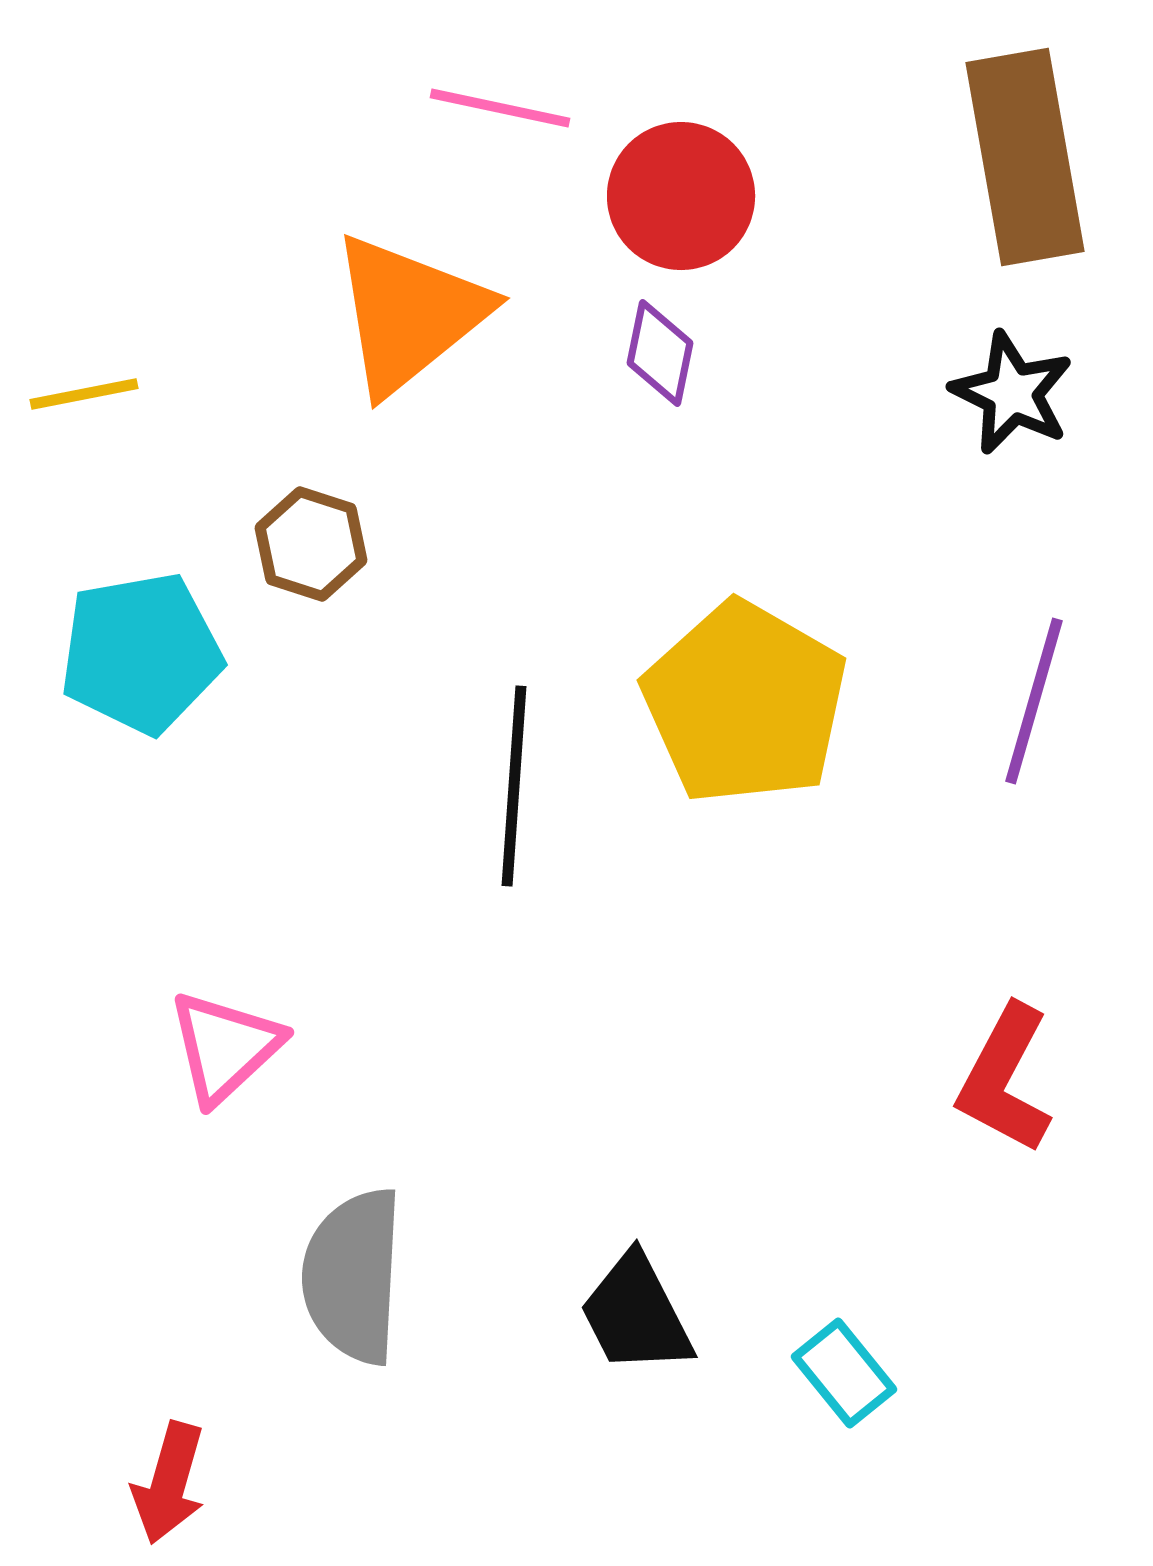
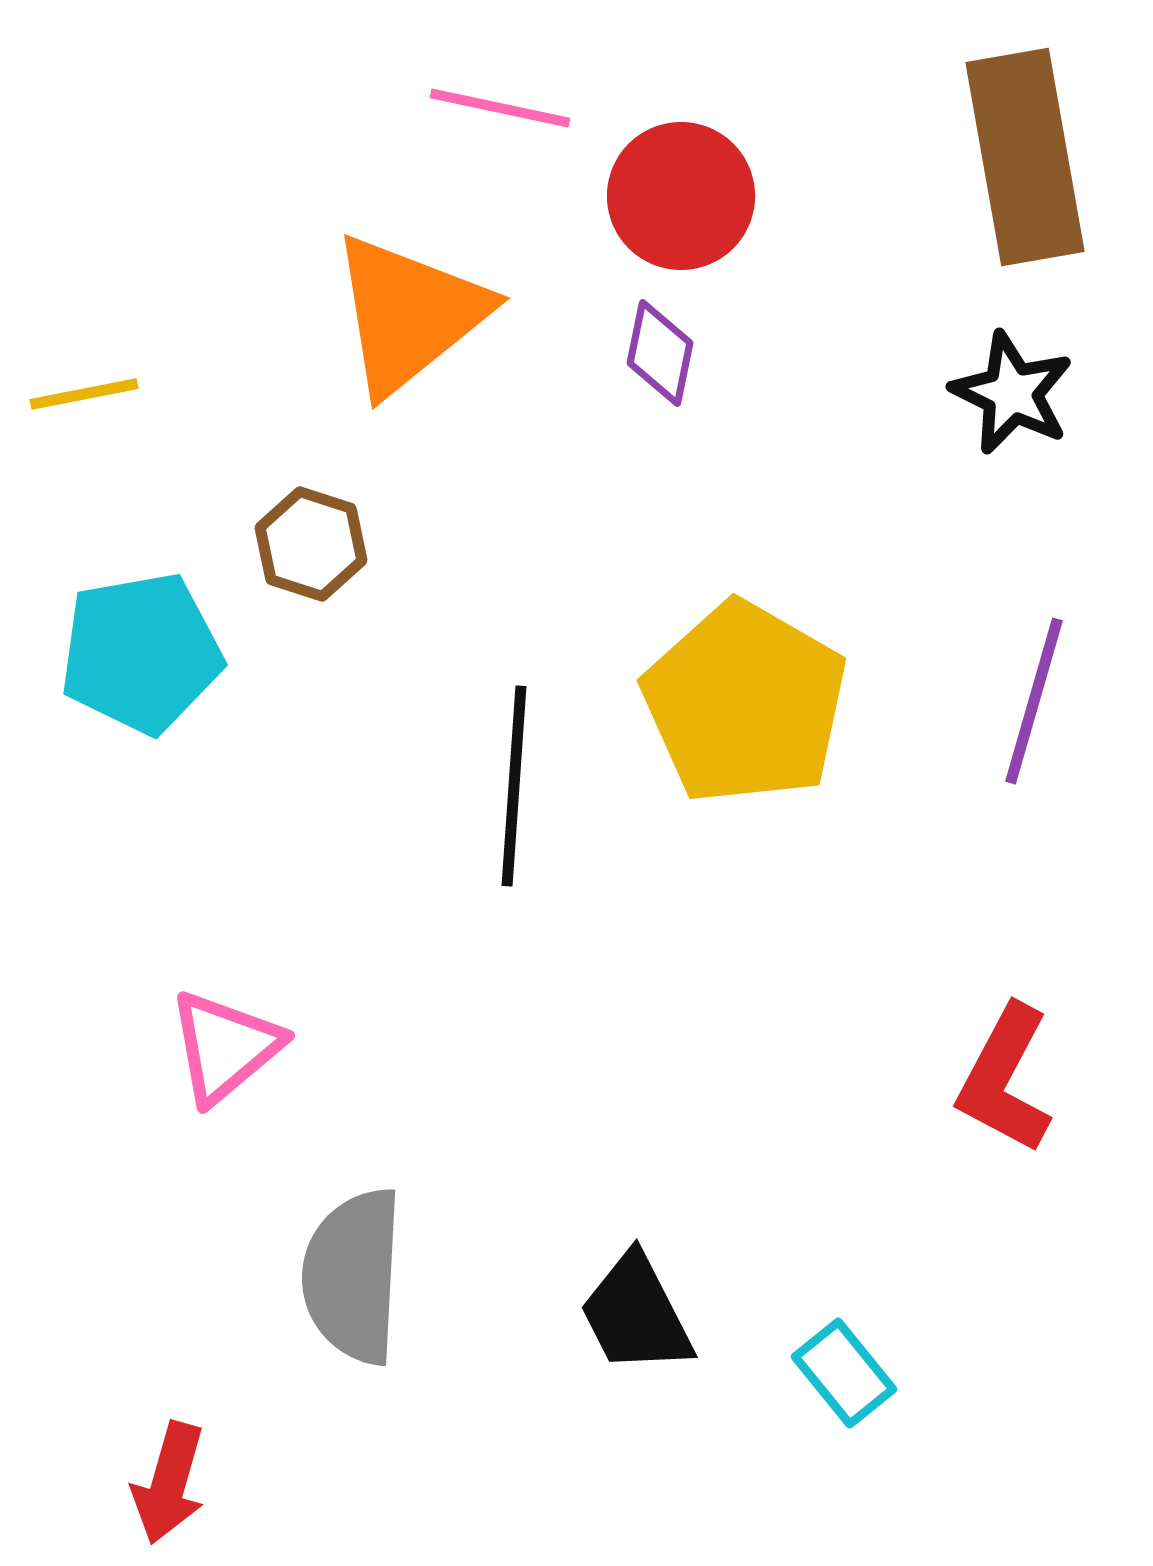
pink triangle: rotated 3 degrees clockwise
